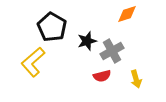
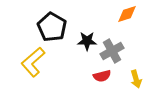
black star: rotated 18 degrees clockwise
